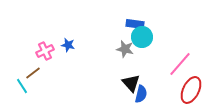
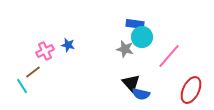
pink line: moved 11 px left, 8 px up
brown line: moved 1 px up
blue semicircle: rotated 90 degrees clockwise
